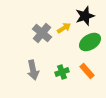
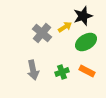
black star: moved 2 px left
yellow arrow: moved 1 px right, 1 px up
green ellipse: moved 4 px left
orange rectangle: rotated 21 degrees counterclockwise
